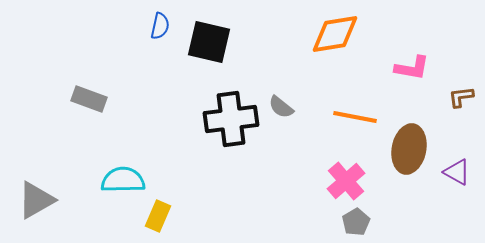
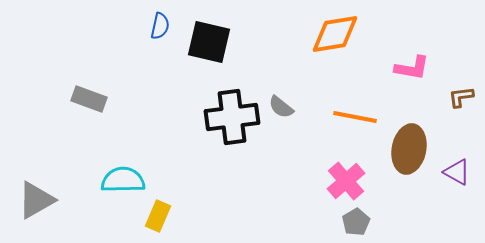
black cross: moved 1 px right, 2 px up
